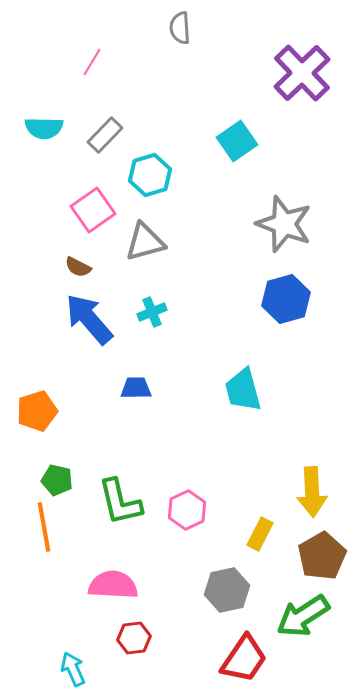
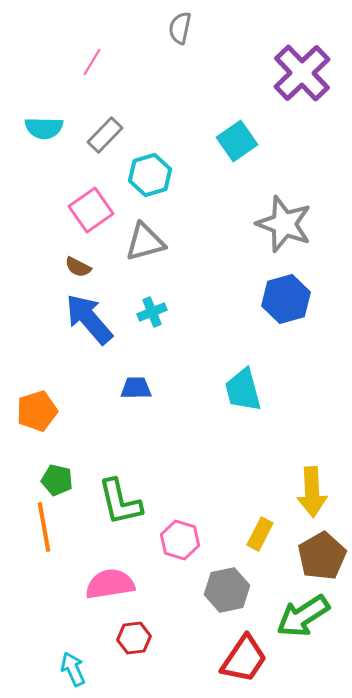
gray semicircle: rotated 16 degrees clockwise
pink square: moved 2 px left
pink hexagon: moved 7 px left, 30 px down; rotated 18 degrees counterclockwise
pink semicircle: moved 3 px left, 1 px up; rotated 12 degrees counterclockwise
